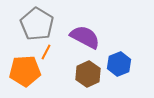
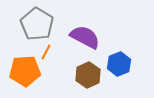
brown hexagon: moved 1 px down
